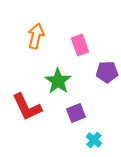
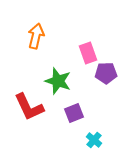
pink rectangle: moved 8 px right, 8 px down
purple pentagon: moved 1 px left, 1 px down
green star: rotated 16 degrees counterclockwise
red L-shape: moved 2 px right
purple square: moved 2 px left
